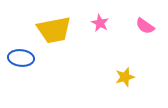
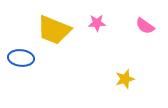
pink star: moved 3 px left; rotated 30 degrees counterclockwise
yellow trapezoid: rotated 33 degrees clockwise
yellow star: moved 2 px down
